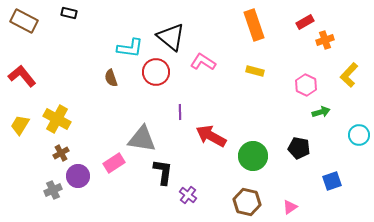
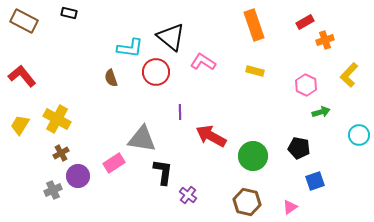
blue square: moved 17 px left
